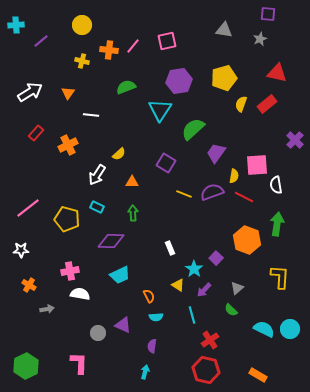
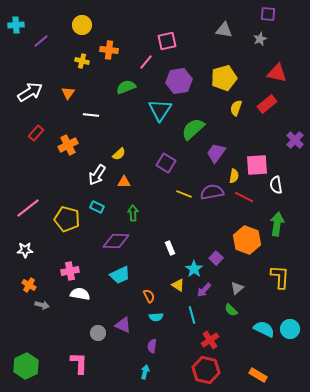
pink line at (133, 46): moved 13 px right, 16 px down
yellow semicircle at (241, 104): moved 5 px left, 4 px down
orange triangle at (132, 182): moved 8 px left
purple semicircle at (212, 192): rotated 10 degrees clockwise
purple diamond at (111, 241): moved 5 px right
white star at (21, 250): moved 4 px right
gray arrow at (47, 309): moved 5 px left, 4 px up; rotated 24 degrees clockwise
